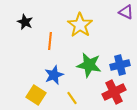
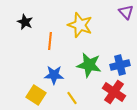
purple triangle: rotated 21 degrees clockwise
yellow star: rotated 15 degrees counterclockwise
blue star: rotated 24 degrees clockwise
red cross: rotated 30 degrees counterclockwise
